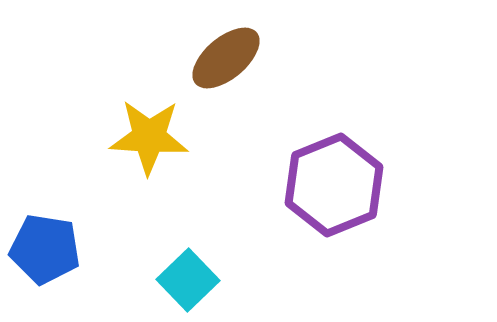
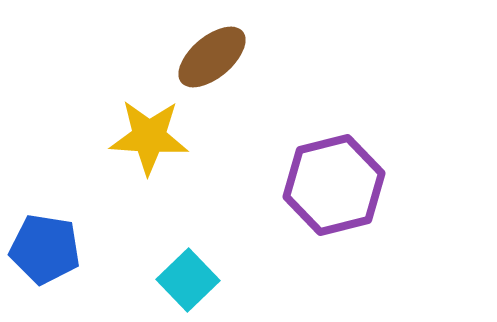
brown ellipse: moved 14 px left, 1 px up
purple hexagon: rotated 8 degrees clockwise
